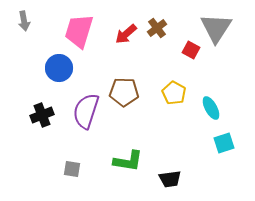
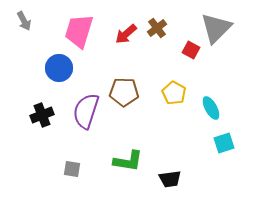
gray arrow: rotated 18 degrees counterclockwise
gray triangle: rotated 12 degrees clockwise
